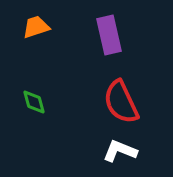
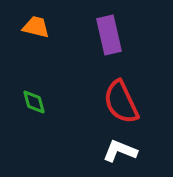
orange trapezoid: rotated 32 degrees clockwise
